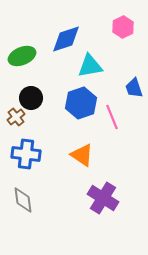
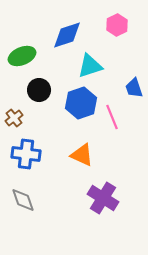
pink hexagon: moved 6 px left, 2 px up
blue diamond: moved 1 px right, 4 px up
cyan triangle: rotated 8 degrees counterclockwise
black circle: moved 8 px right, 8 px up
brown cross: moved 2 px left, 1 px down
orange triangle: rotated 10 degrees counterclockwise
gray diamond: rotated 12 degrees counterclockwise
